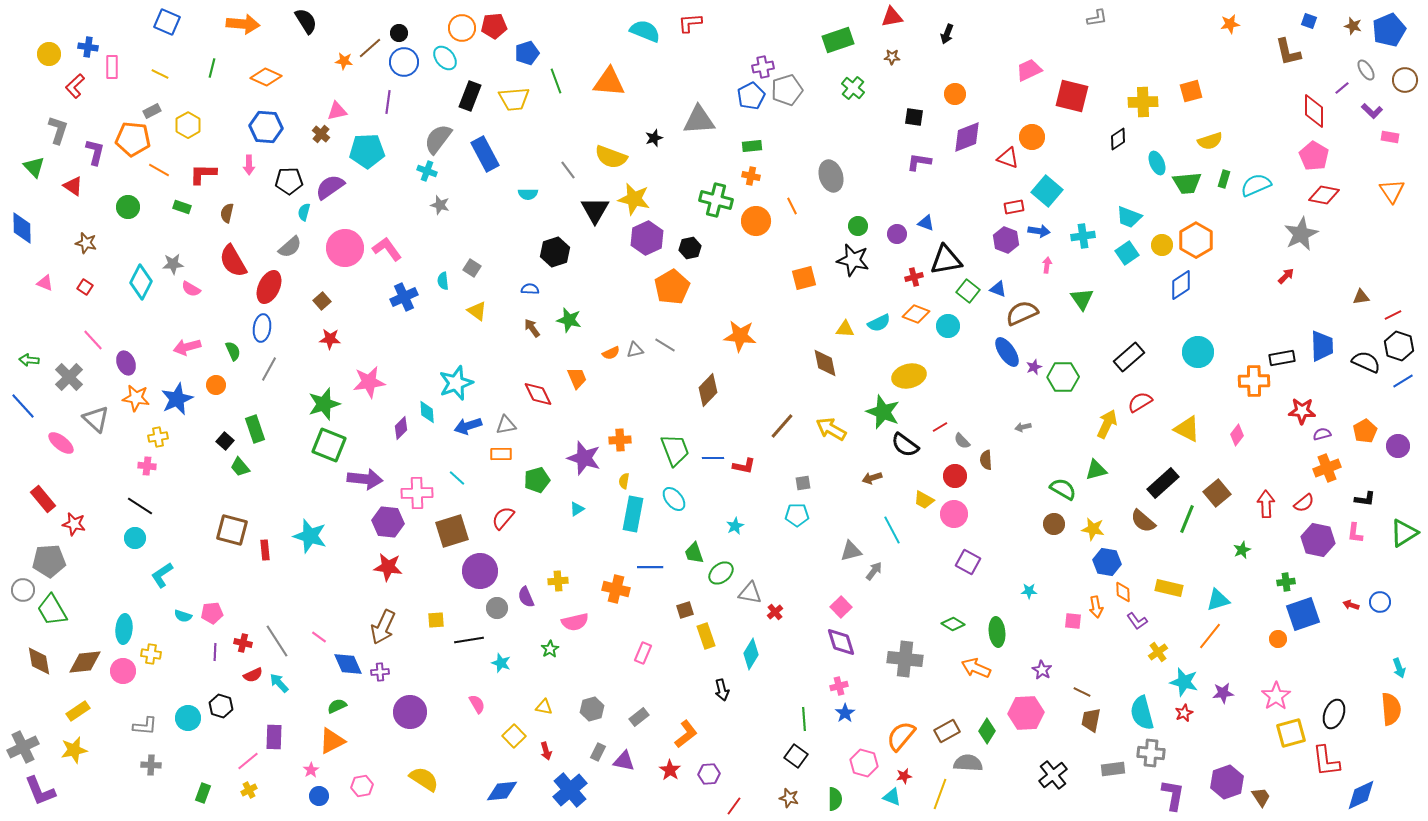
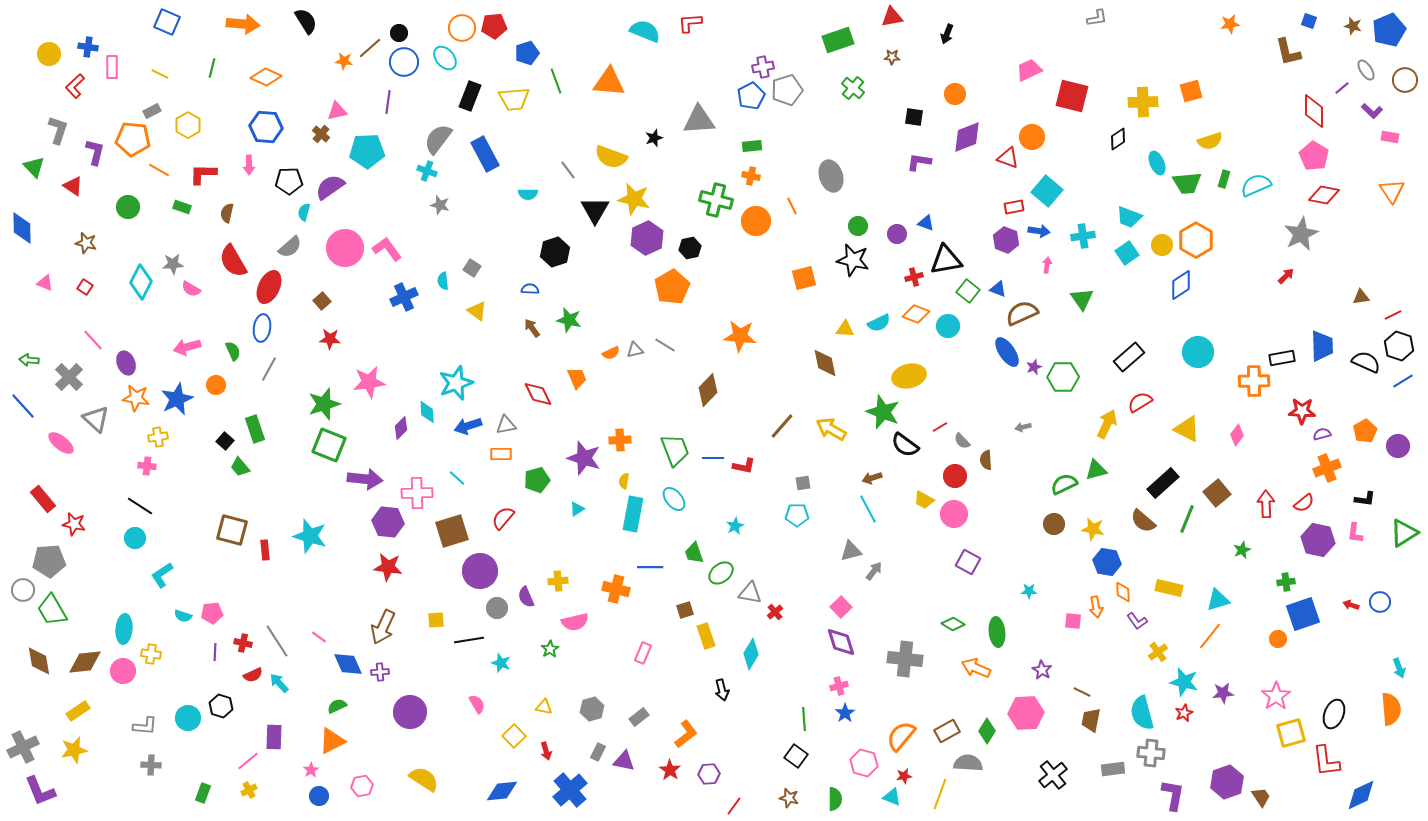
green semicircle at (1063, 489): moved 1 px right, 5 px up; rotated 56 degrees counterclockwise
cyan line at (892, 530): moved 24 px left, 21 px up
